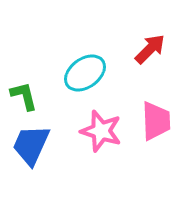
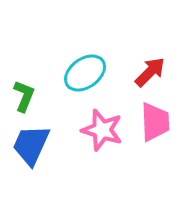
red arrow: moved 23 px down
green L-shape: rotated 36 degrees clockwise
pink trapezoid: moved 1 px left, 1 px down
pink star: moved 1 px right, 1 px up
